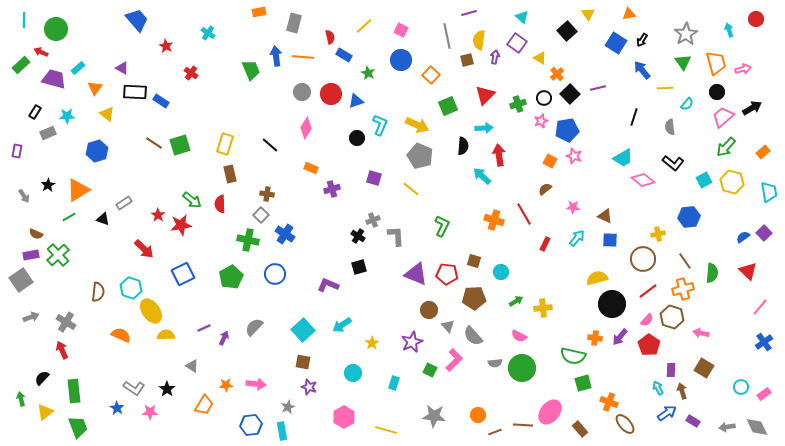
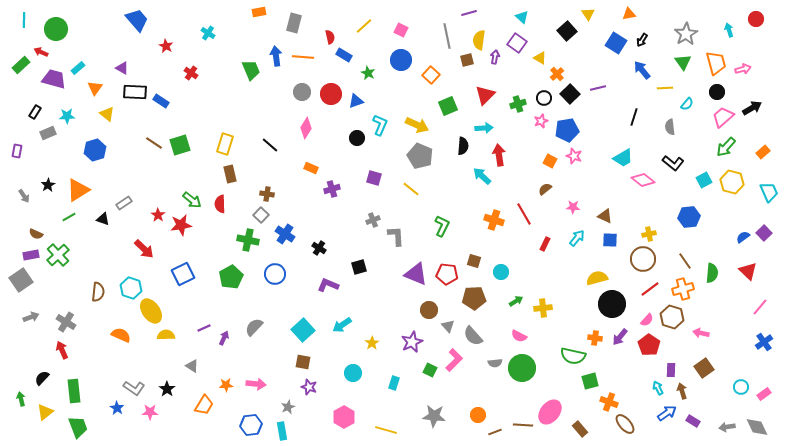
blue hexagon at (97, 151): moved 2 px left, 1 px up
cyan trapezoid at (769, 192): rotated 15 degrees counterclockwise
yellow cross at (658, 234): moved 9 px left
black cross at (358, 236): moved 39 px left, 12 px down
red line at (648, 291): moved 2 px right, 2 px up
brown square at (704, 368): rotated 24 degrees clockwise
green square at (583, 383): moved 7 px right, 2 px up
